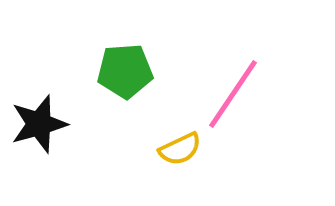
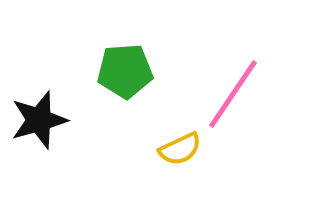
black star: moved 4 px up
